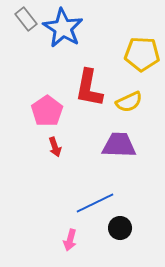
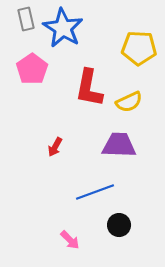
gray rectangle: rotated 25 degrees clockwise
yellow pentagon: moved 3 px left, 6 px up
pink pentagon: moved 15 px left, 42 px up
red arrow: rotated 48 degrees clockwise
blue line: moved 11 px up; rotated 6 degrees clockwise
black circle: moved 1 px left, 3 px up
pink arrow: rotated 60 degrees counterclockwise
